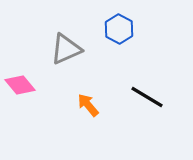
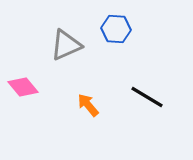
blue hexagon: moved 3 px left; rotated 24 degrees counterclockwise
gray triangle: moved 4 px up
pink diamond: moved 3 px right, 2 px down
